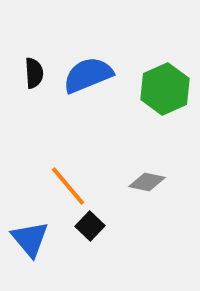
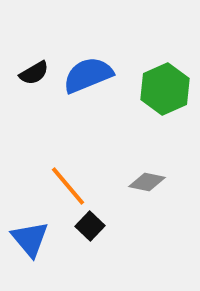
black semicircle: rotated 64 degrees clockwise
